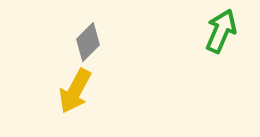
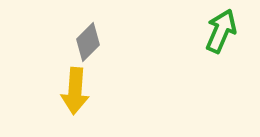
yellow arrow: rotated 24 degrees counterclockwise
